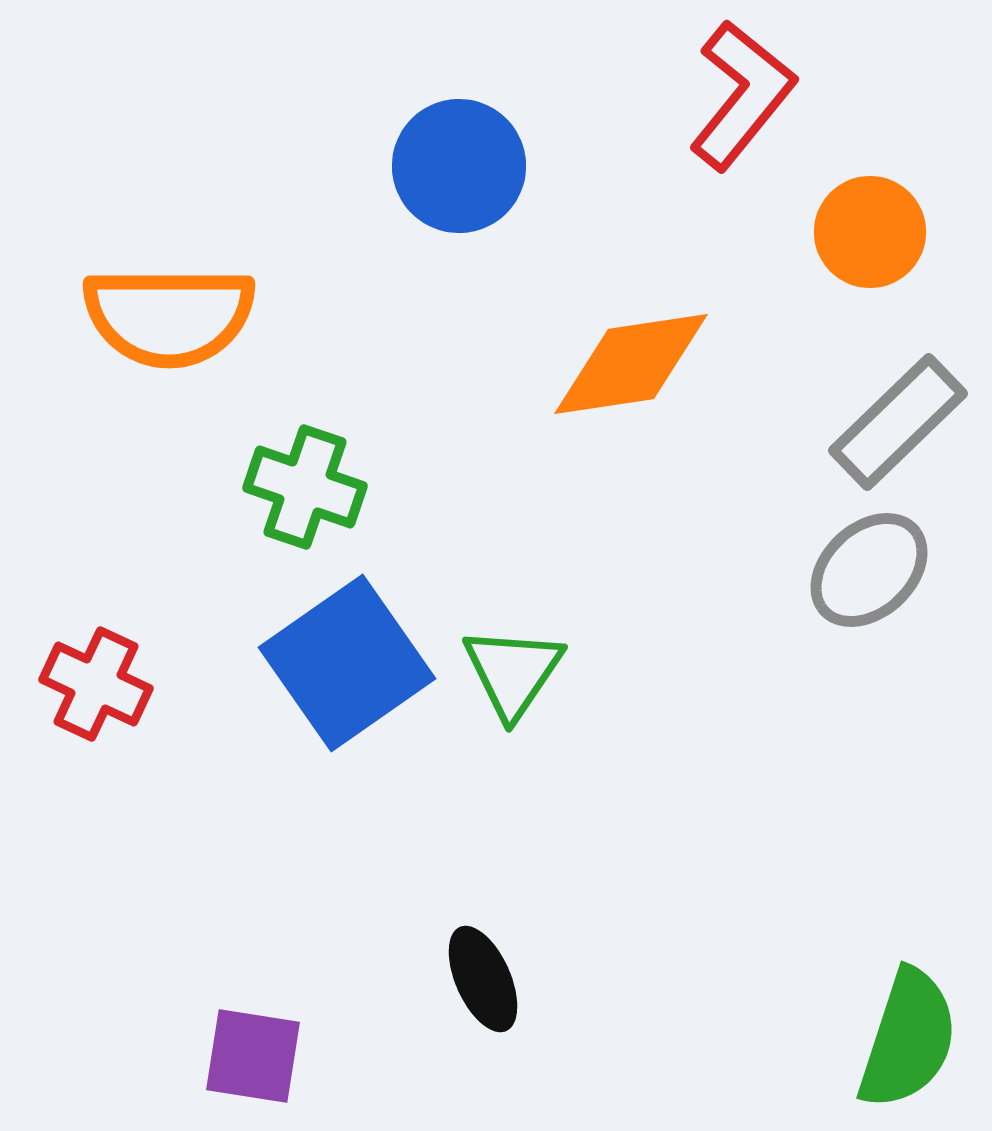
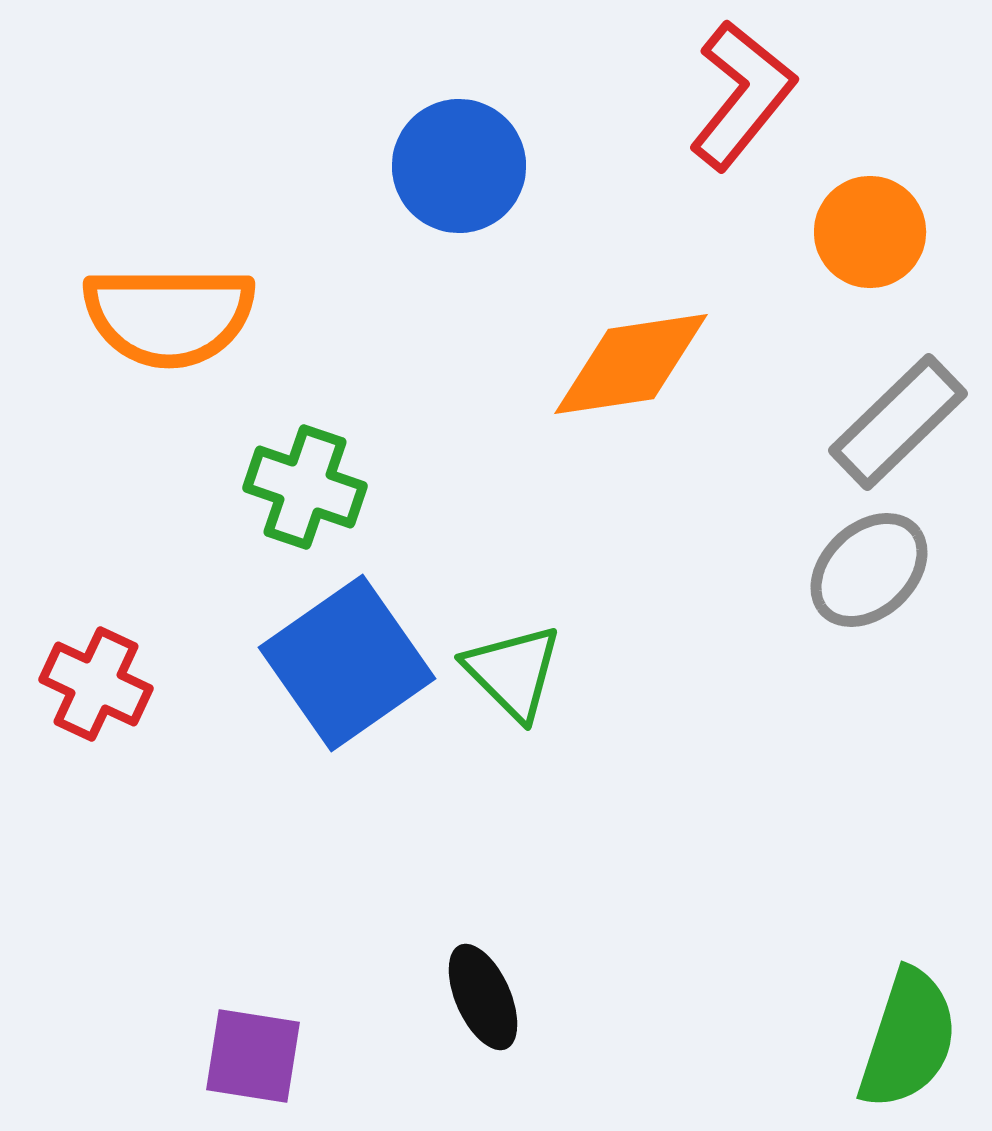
green triangle: rotated 19 degrees counterclockwise
black ellipse: moved 18 px down
